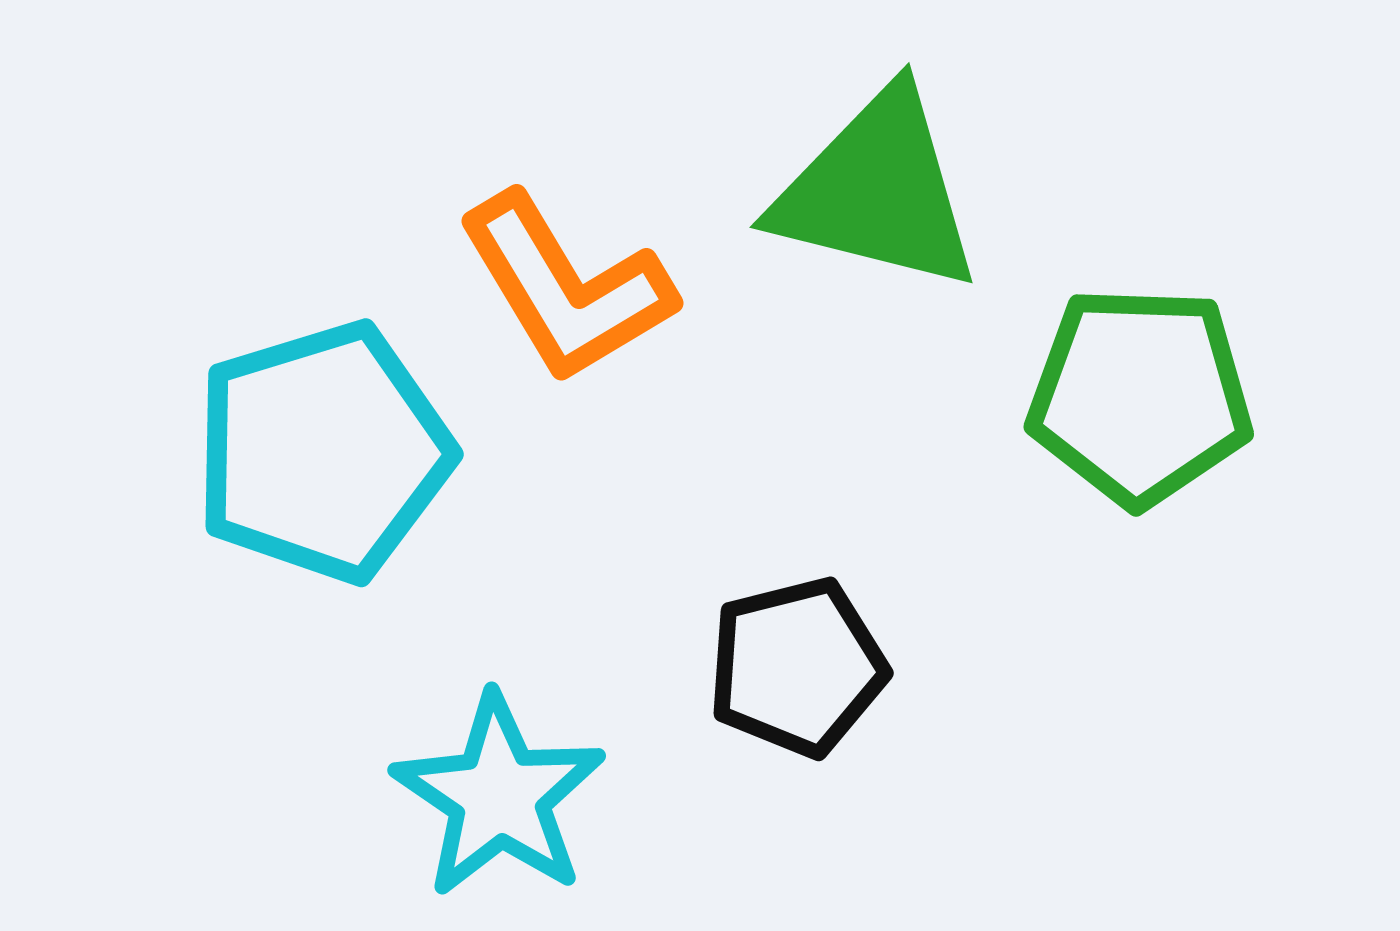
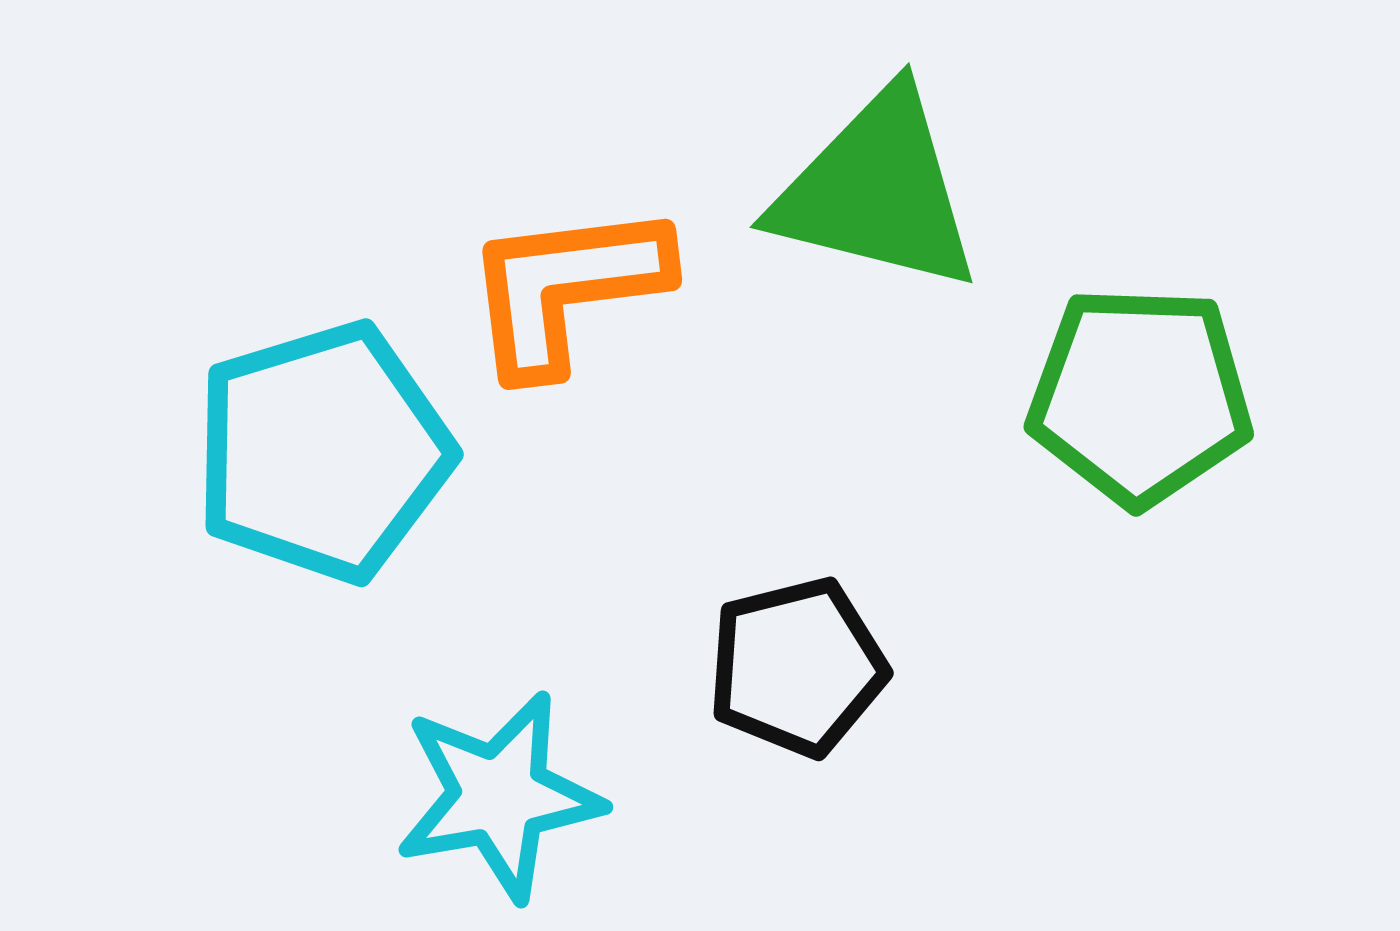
orange L-shape: rotated 114 degrees clockwise
cyan star: rotated 28 degrees clockwise
